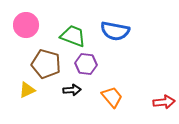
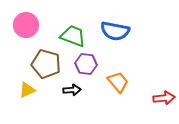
orange trapezoid: moved 6 px right, 15 px up
red arrow: moved 4 px up
